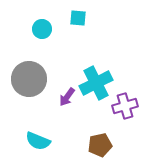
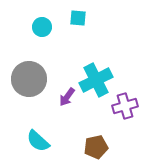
cyan circle: moved 2 px up
cyan cross: moved 3 px up
cyan semicircle: rotated 20 degrees clockwise
brown pentagon: moved 4 px left, 2 px down
